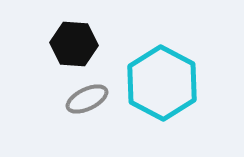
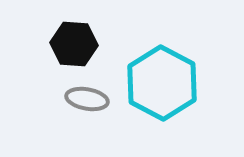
gray ellipse: rotated 36 degrees clockwise
